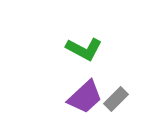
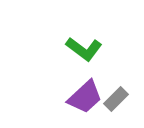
green L-shape: rotated 9 degrees clockwise
